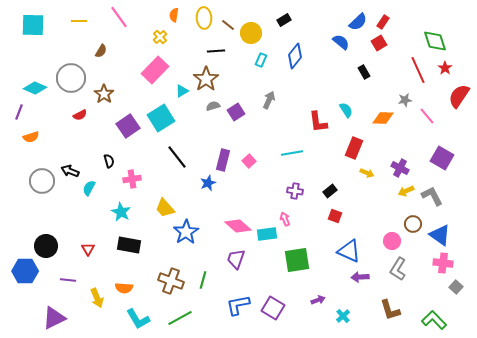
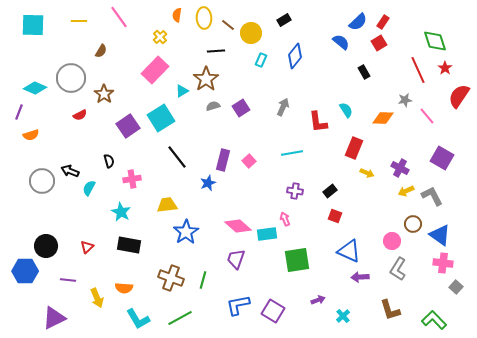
orange semicircle at (174, 15): moved 3 px right
gray arrow at (269, 100): moved 14 px right, 7 px down
purple square at (236, 112): moved 5 px right, 4 px up
orange semicircle at (31, 137): moved 2 px up
yellow trapezoid at (165, 208): moved 2 px right, 3 px up; rotated 125 degrees clockwise
red triangle at (88, 249): moved 1 px left, 2 px up; rotated 16 degrees clockwise
brown cross at (171, 281): moved 3 px up
purple square at (273, 308): moved 3 px down
